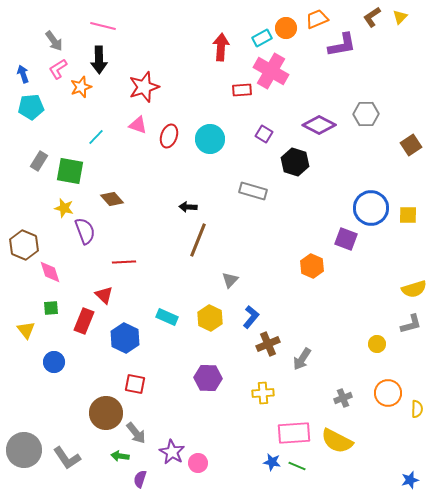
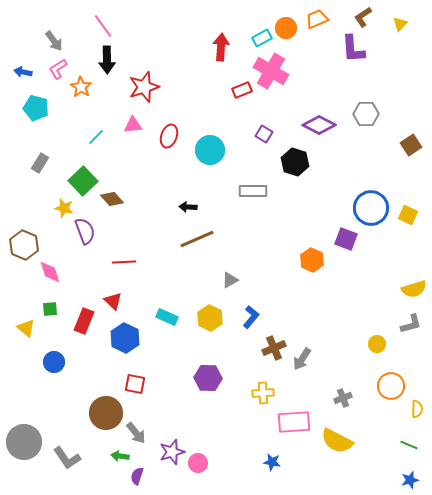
brown L-shape at (372, 17): moved 9 px left
yellow triangle at (400, 17): moved 7 px down
pink line at (103, 26): rotated 40 degrees clockwise
purple L-shape at (342, 45): moved 11 px right, 4 px down; rotated 96 degrees clockwise
black arrow at (99, 60): moved 8 px right
blue arrow at (23, 74): moved 2 px up; rotated 60 degrees counterclockwise
orange star at (81, 87): rotated 20 degrees counterclockwise
red rectangle at (242, 90): rotated 18 degrees counterclockwise
cyan pentagon at (31, 107): moved 5 px right, 1 px down; rotated 20 degrees clockwise
pink triangle at (138, 125): moved 5 px left; rotated 24 degrees counterclockwise
cyan circle at (210, 139): moved 11 px down
gray rectangle at (39, 161): moved 1 px right, 2 px down
green square at (70, 171): moved 13 px right, 10 px down; rotated 36 degrees clockwise
gray rectangle at (253, 191): rotated 16 degrees counterclockwise
yellow square at (408, 215): rotated 24 degrees clockwise
brown line at (198, 240): moved 1 px left, 1 px up; rotated 44 degrees clockwise
orange hexagon at (312, 266): moved 6 px up
gray triangle at (230, 280): rotated 18 degrees clockwise
red triangle at (104, 295): moved 9 px right, 6 px down
green square at (51, 308): moved 1 px left, 1 px down
yellow triangle at (26, 330): moved 2 px up; rotated 12 degrees counterclockwise
brown cross at (268, 344): moved 6 px right, 4 px down
orange circle at (388, 393): moved 3 px right, 7 px up
pink rectangle at (294, 433): moved 11 px up
gray circle at (24, 450): moved 8 px up
purple star at (172, 452): rotated 25 degrees clockwise
green line at (297, 466): moved 112 px right, 21 px up
purple semicircle at (140, 479): moved 3 px left, 3 px up
